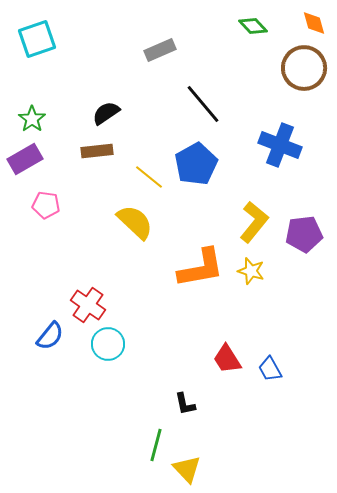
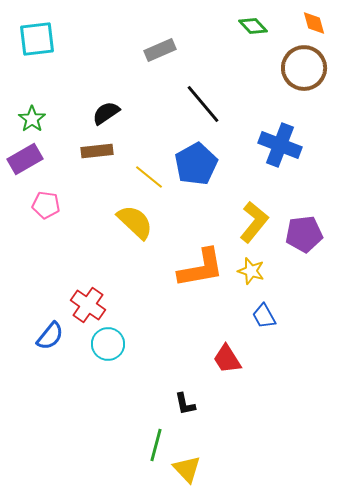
cyan square: rotated 12 degrees clockwise
blue trapezoid: moved 6 px left, 53 px up
